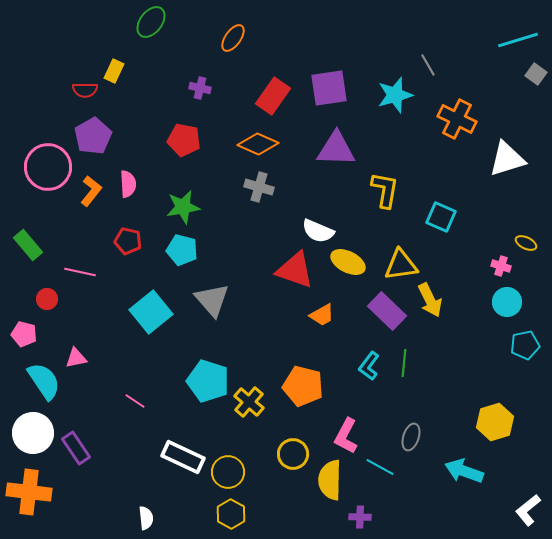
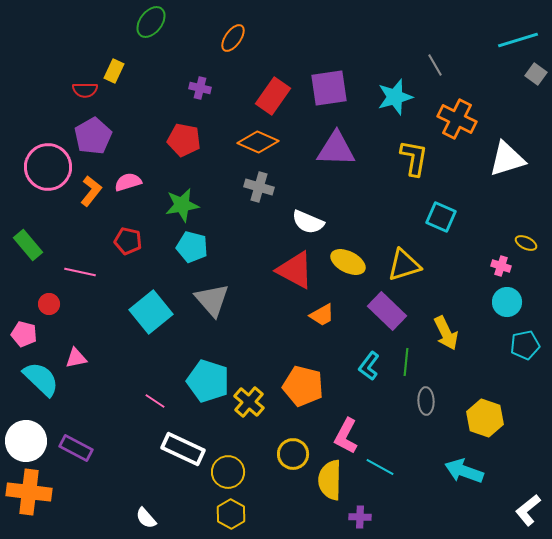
gray line at (428, 65): moved 7 px right
cyan star at (395, 95): moved 2 px down
orange diamond at (258, 144): moved 2 px up
pink semicircle at (128, 184): moved 2 px up; rotated 104 degrees counterclockwise
yellow L-shape at (385, 190): moved 29 px right, 32 px up
green star at (183, 207): moved 1 px left, 2 px up
white semicircle at (318, 231): moved 10 px left, 9 px up
cyan pentagon at (182, 250): moved 10 px right, 3 px up
yellow triangle at (401, 265): moved 3 px right; rotated 9 degrees counterclockwise
red triangle at (295, 270): rotated 9 degrees clockwise
red circle at (47, 299): moved 2 px right, 5 px down
yellow arrow at (430, 300): moved 16 px right, 33 px down
green line at (404, 363): moved 2 px right, 1 px up
cyan semicircle at (44, 381): moved 3 px left, 2 px up; rotated 12 degrees counterclockwise
pink line at (135, 401): moved 20 px right
yellow hexagon at (495, 422): moved 10 px left, 4 px up; rotated 24 degrees counterclockwise
white circle at (33, 433): moved 7 px left, 8 px down
gray ellipse at (411, 437): moved 15 px right, 36 px up; rotated 20 degrees counterclockwise
purple rectangle at (76, 448): rotated 28 degrees counterclockwise
white rectangle at (183, 457): moved 8 px up
white semicircle at (146, 518): rotated 145 degrees clockwise
